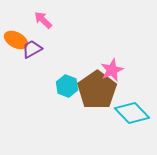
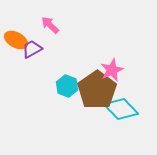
pink arrow: moved 7 px right, 5 px down
cyan diamond: moved 11 px left, 4 px up
